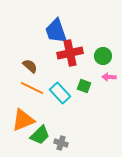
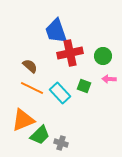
pink arrow: moved 2 px down
